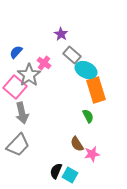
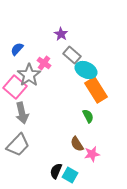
blue semicircle: moved 1 px right, 3 px up
orange rectangle: rotated 15 degrees counterclockwise
